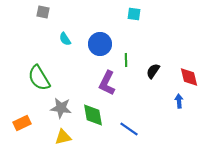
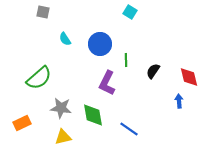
cyan square: moved 4 px left, 2 px up; rotated 24 degrees clockwise
green semicircle: rotated 100 degrees counterclockwise
